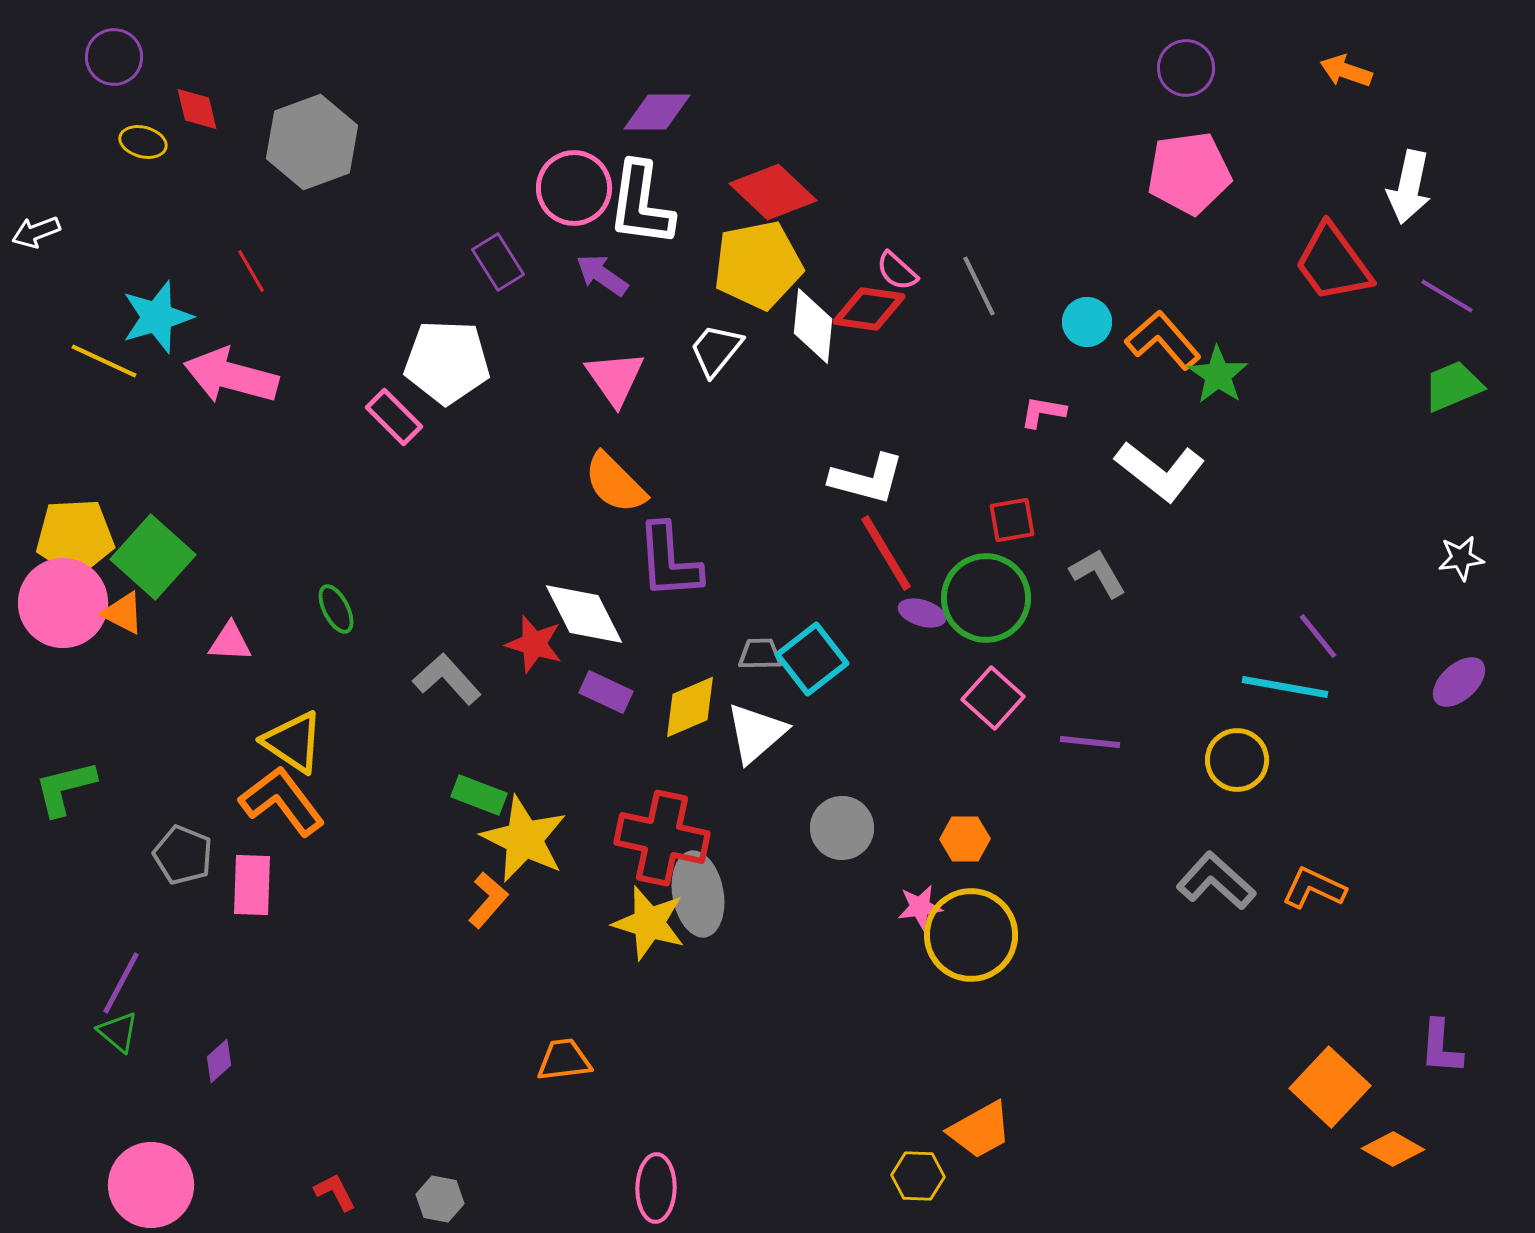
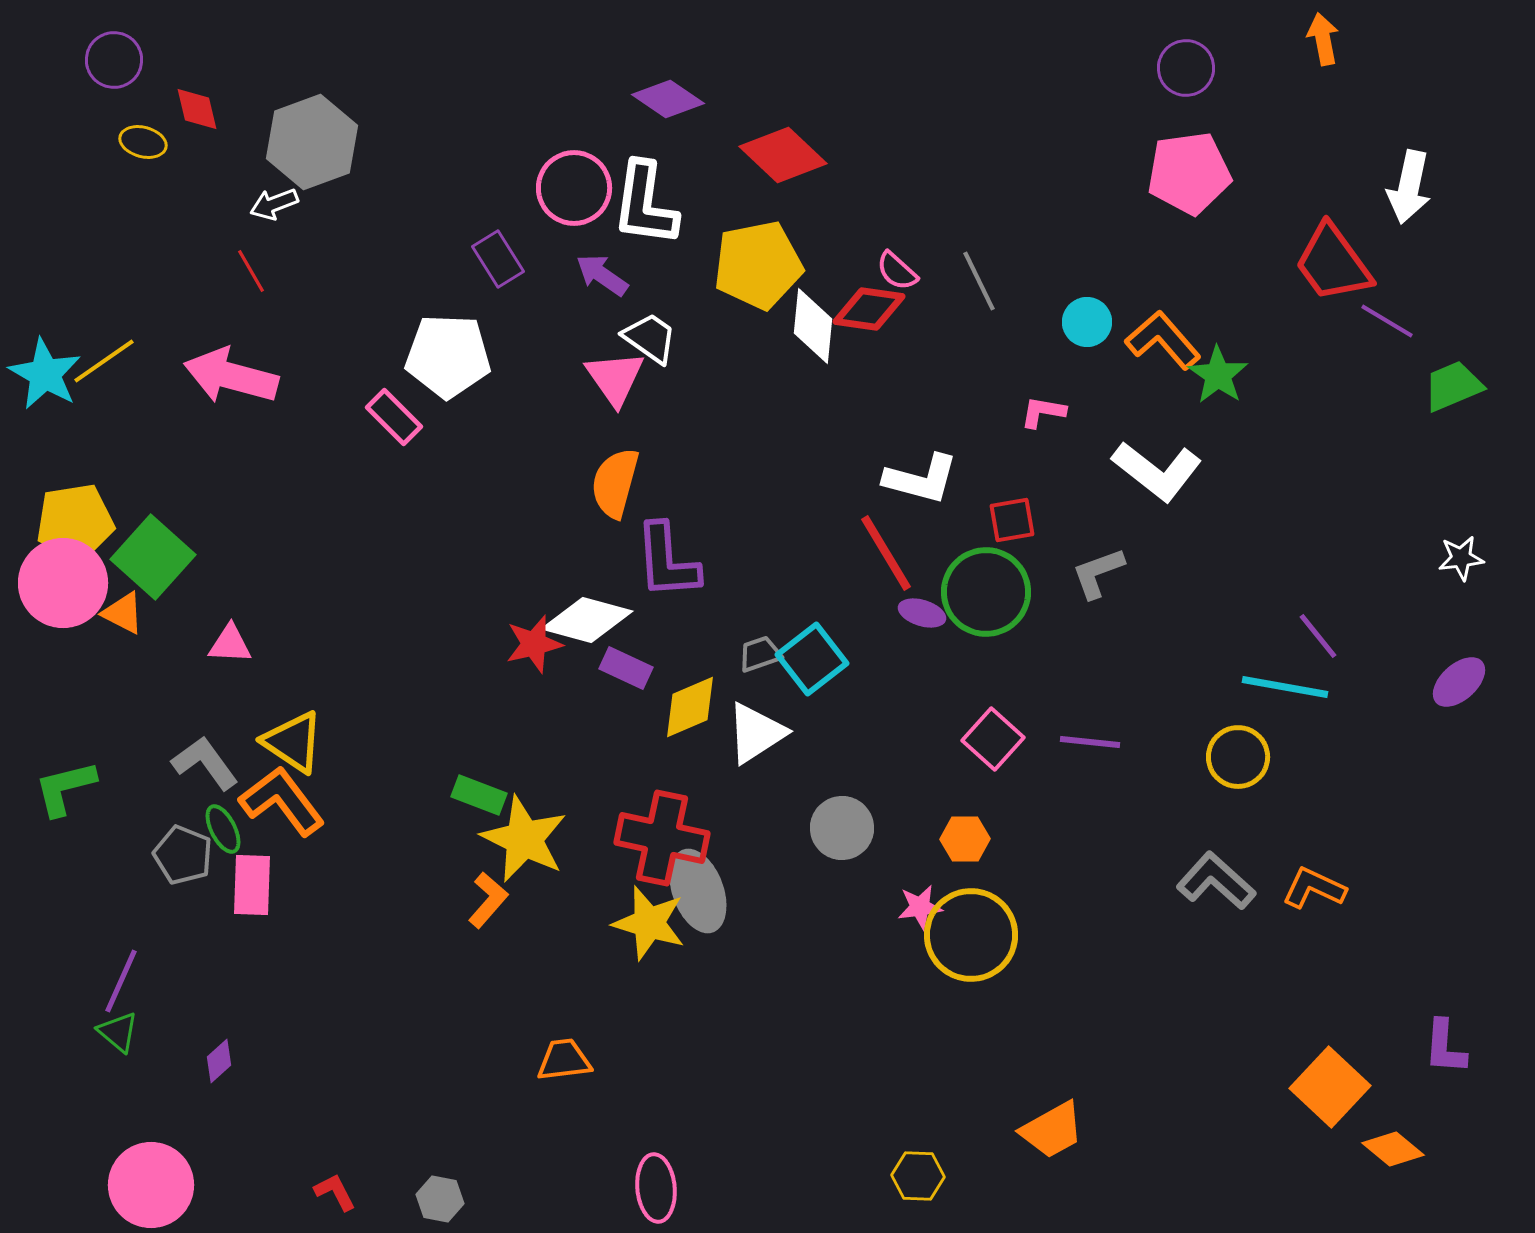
purple circle at (114, 57): moved 3 px down
orange arrow at (1346, 71): moved 23 px left, 32 px up; rotated 60 degrees clockwise
purple diamond at (657, 112): moved 11 px right, 13 px up; rotated 34 degrees clockwise
red diamond at (773, 192): moved 10 px right, 37 px up
white L-shape at (641, 204): moved 4 px right
white arrow at (36, 232): moved 238 px right, 28 px up
purple rectangle at (498, 262): moved 3 px up
gray line at (979, 286): moved 5 px up
purple line at (1447, 296): moved 60 px left, 25 px down
cyan star at (157, 317): moved 112 px left, 57 px down; rotated 26 degrees counterclockwise
white trapezoid at (716, 350): moved 66 px left, 12 px up; rotated 86 degrees clockwise
yellow line at (104, 361): rotated 60 degrees counterclockwise
white pentagon at (447, 362): moved 1 px right, 6 px up
white L-shape at (1160, 471): moved 3 px left
white L-shape at (867, 479): moved 54 px right
orange semicircle at (615, 483): rotated 60 degrees clockwise
yellow pentagon at (75, 537): moved 15 px up; rotated 6 degrees counterclockwise
purple L-shape at (669, 561): moved 2 px left
gray L-shape at (1098, 573): rotated 80 degrees counterclockwise
green circle at (986, 598): moved 6 px up
pink circle at (63, 603): moved 20 px up
green ellipse at (336, 609): moved 113 px left, 220 px down
white diamond at (584, 614): moved 3 px right, 6 px down; rotated 48 degrees counterclockwise
pink triangle at (230, 642): moved 2 px down
red star at (534, 644): rotated 30 degrees counterclockwise
gray trapezoid at (760, 654): rotated 18 degrees counterclockwise
gray L-shape at (447, 679): moved 242 px left, 84 px down; rotated 6 degrees clockwise
purple rectangle at (606, 692): moved 20 px right, 24 px up
pink square at (993, 698): moved 41 px down
white triangle at (756, 733): rotated 8 degrees clockwise
yellow circle at (1237, 760): moved 1 px right, 3 px up
gray ellipse at (698, 894): moved 3 px up; rotated 10 degrees counterclockwise
purple line at (121, 983): moved 2 px up; rotated 4 degrees counterclockwise
purple L-shape at (1441, 1047): moved 4 px right
orange trapezoid at (980, 1130): moved 72 px right
orange diamond at (1393, 1149): rotated 10 degrees clockwise
pink ellipse at (656, 1188): rotated 6 degrees counterclockwise
